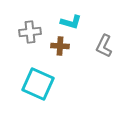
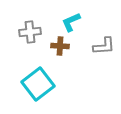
cyan L-shape: rotated 140 degrees clockwise
gray L-shape: rotated 120 degrees counterclockwise
cyan square: rotated 28 degrees clockwise
